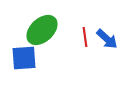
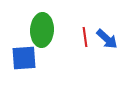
green ellipse: rotated 44 degrees counterclockwise
